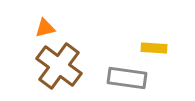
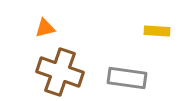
yellow rectangle: moved 3 px right, 17 px up
brown cross: moved 1 px right, 6 px down; rotated 18 degrees counterclockwise
